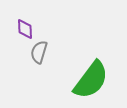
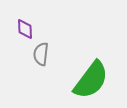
gray semicircle: moved 2 px right, 2 px down; rotated 10 degrees counterclockwise
